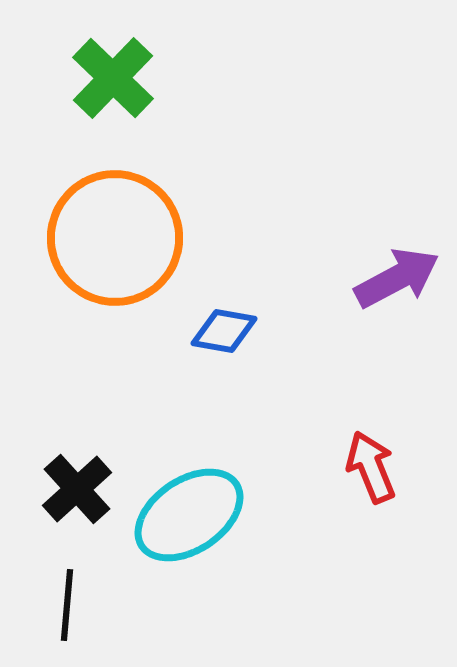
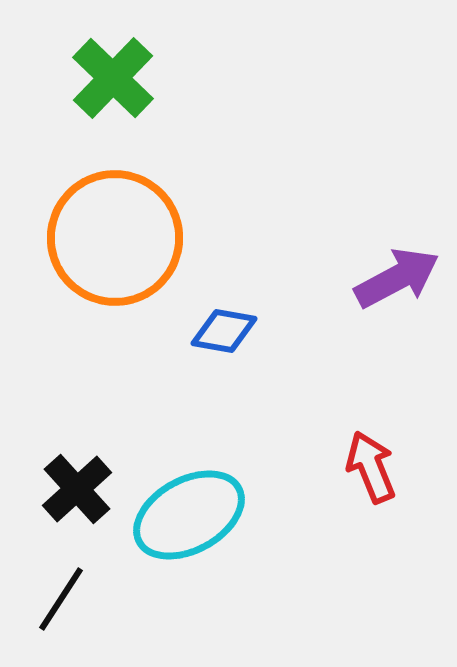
cyan ellipse: rotated 5 degrees clockwise
black line: moved 6 px left, 6 px up; rotated 28 degrees clockwise
